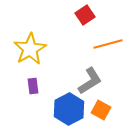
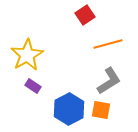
yellow star: moved 3 px left, 6 px down
gray L-shape: moved 19 px right
purple rectangle: rotated 49 degrees counterclockwise
orange square: rotated 18 degrees counterclockwise
